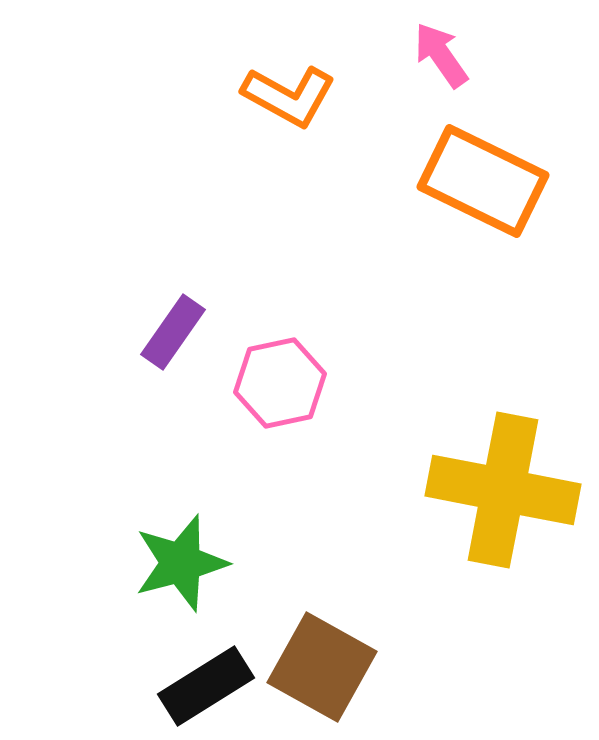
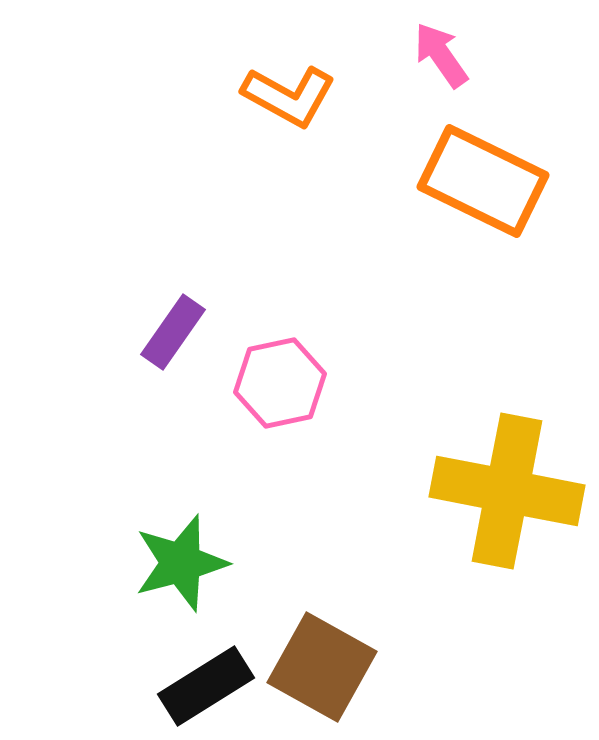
yellow cross: moved 4 px right, 1 px down
